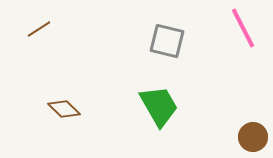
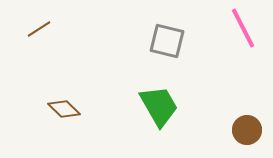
brown circle: moved 6 px left, 7 px up
